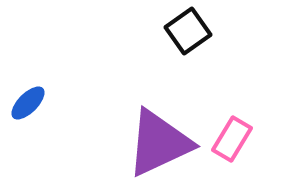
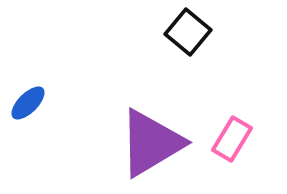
black square: moved 1 px down; rotated 15 degrees counterclockwise
purple triangle: moved 8 px left; rotated 6 degrees counterclockwise
